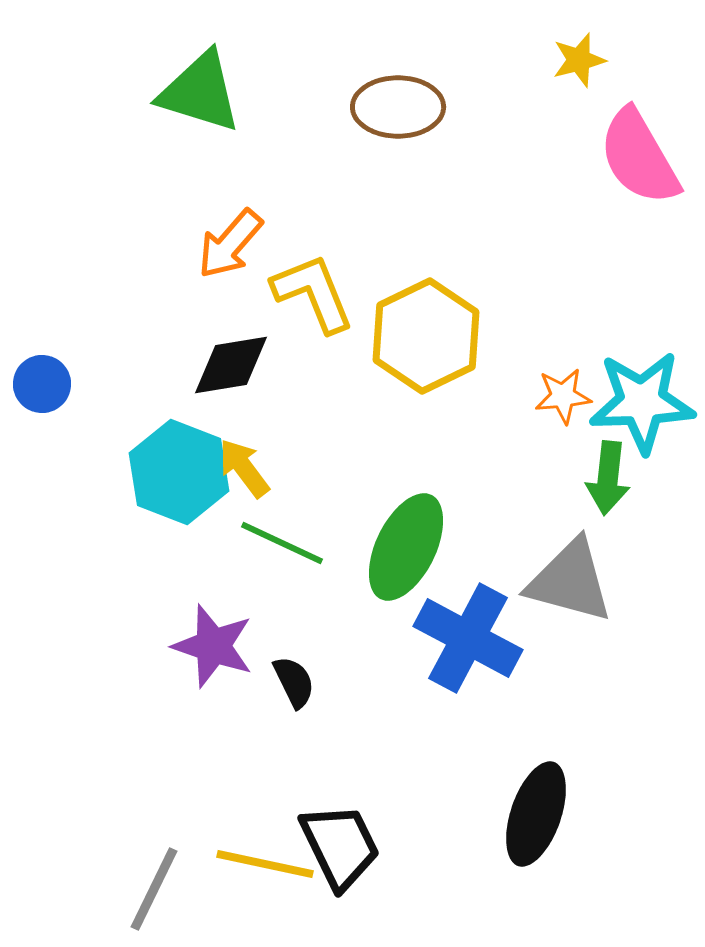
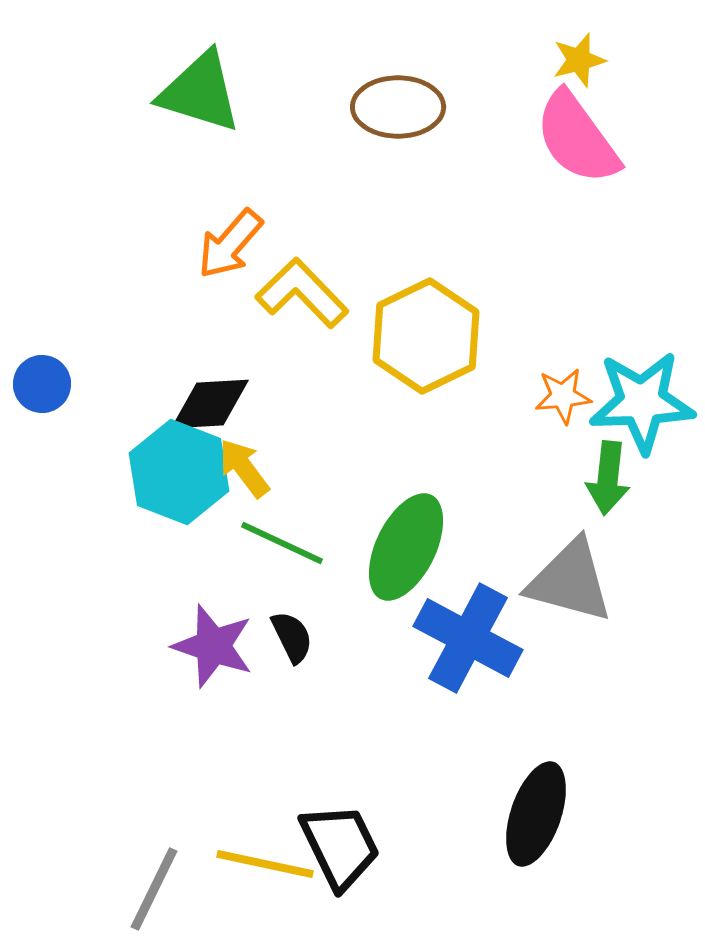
pink semicircle: moved 62 px left, 19 px up; rotated 6 degrees counterclockwise
yellow L-shape: moved 11 px left; rotated 22 degrees counterclockwise
black diamond: moved 21 px left, 39 px down; rotated 6 degrees clockwise
black semicircle: moved 2 px left, 45 px up
